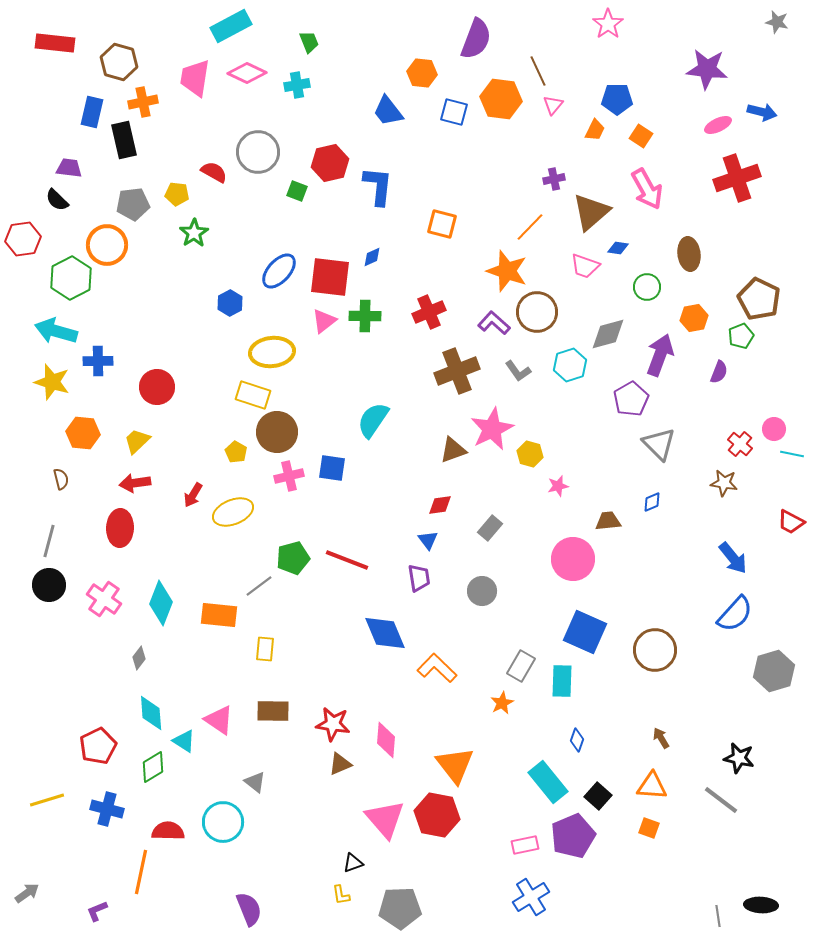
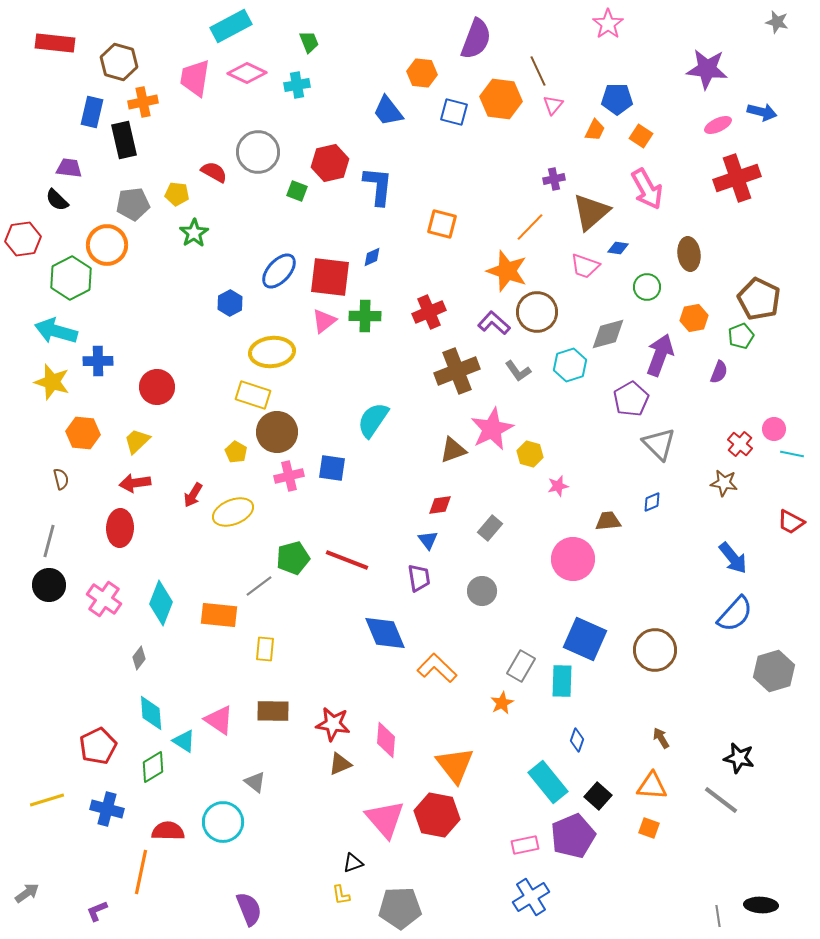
blue square at (585, 632): moved 7 px down
